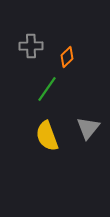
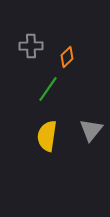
green line: moved 1 px right
gray triangle: moved 3 px right, 2 px down
yellow semicircle: rotated 28 degrees clockwise
